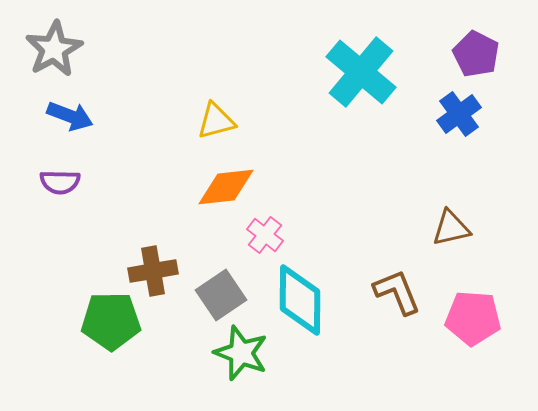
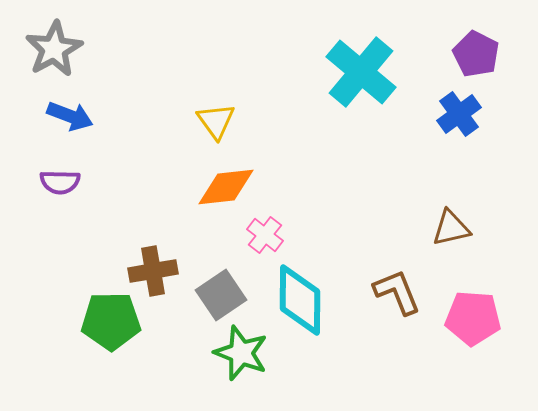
yellow triangle: rotated 51 degrees counterclockwise
